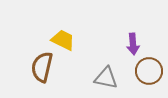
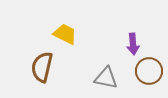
yellow trapezoid: moved 2 px right, 6 px up
